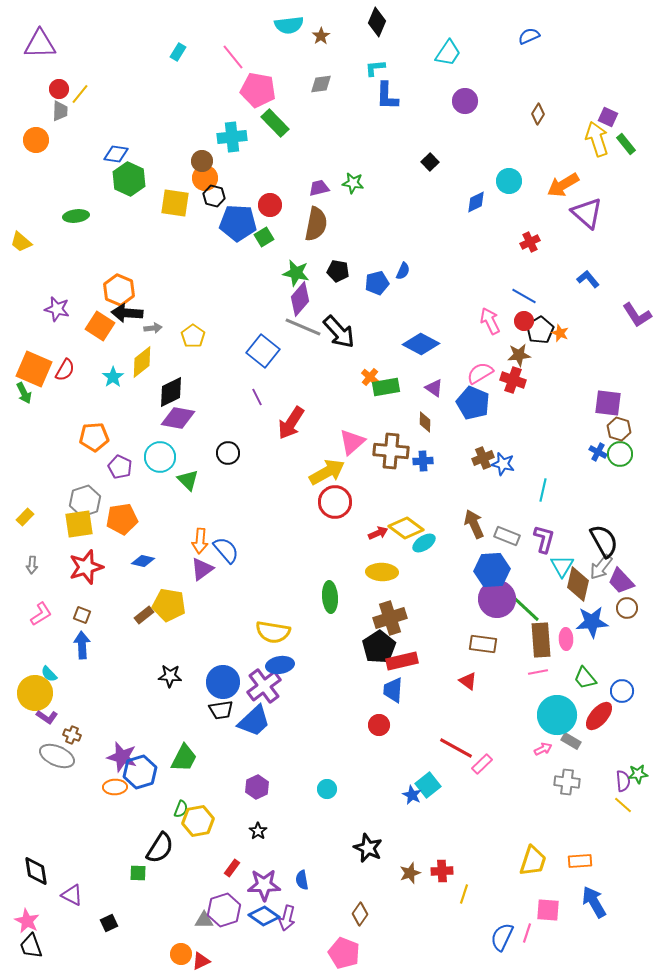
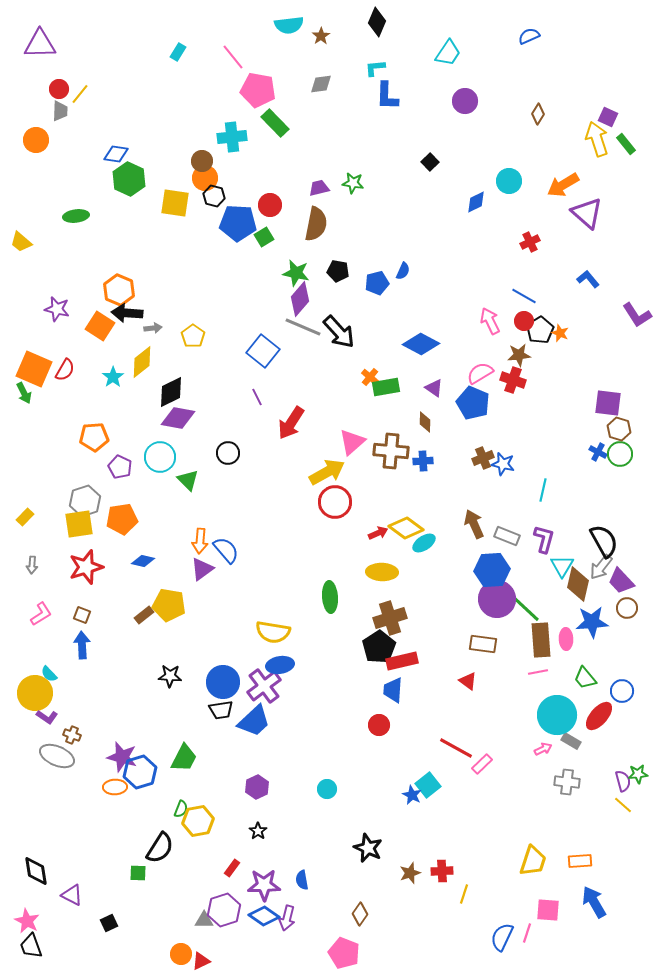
purple semicircle at (623, 781): rotated 10 degrees counterclockwise
